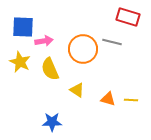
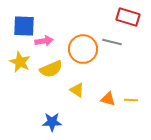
blue square: moved 1 px right, 1 px up
yellow semicircle: moved 1 px right; rotated 90 degrees counterclockwise
